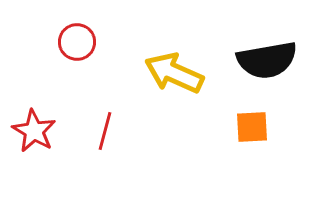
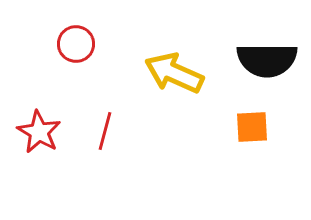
red circle: moved 1 px left, 2 px down
black semicircle: rotated 10 degrees clockwise
red star: moved 5 px right, 1 px down
